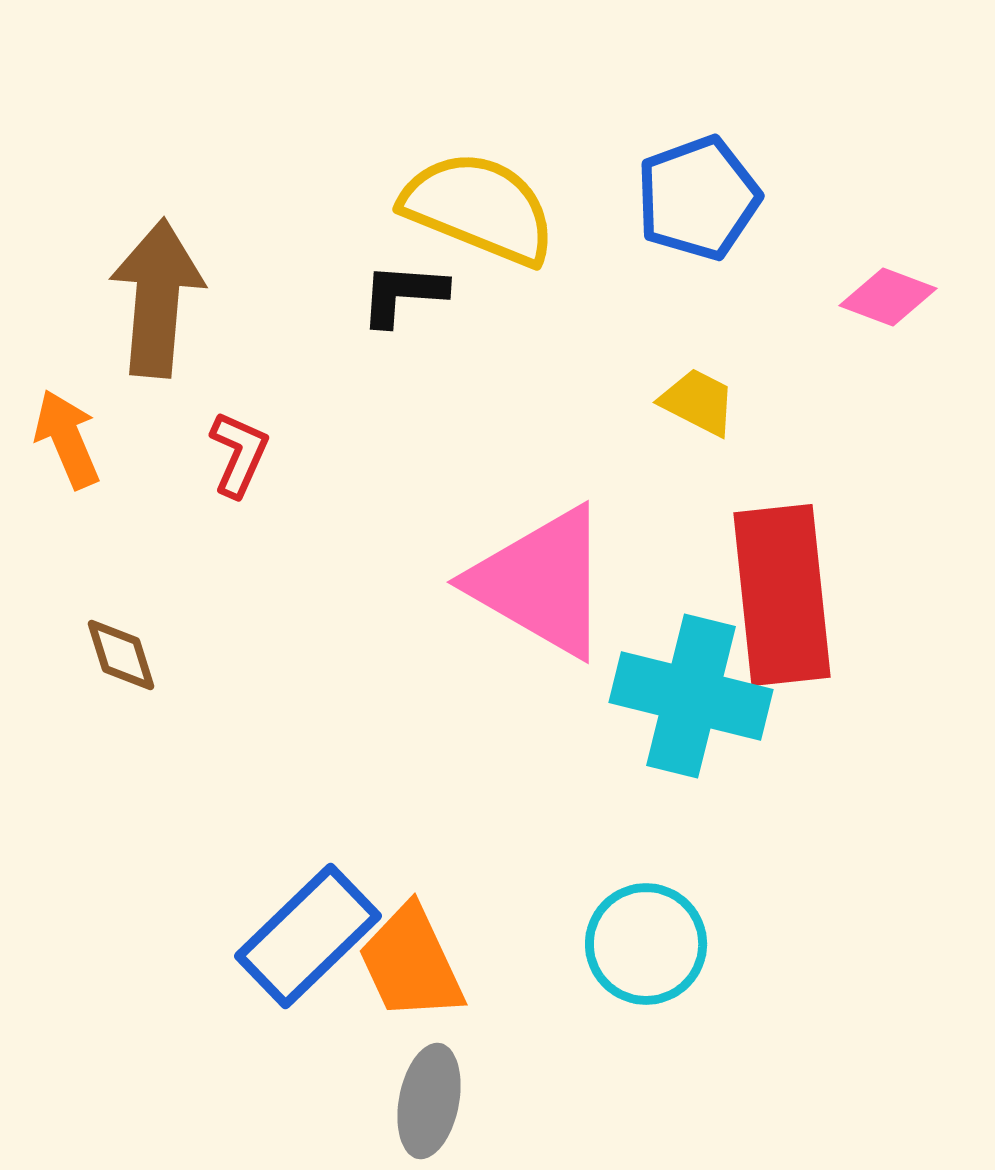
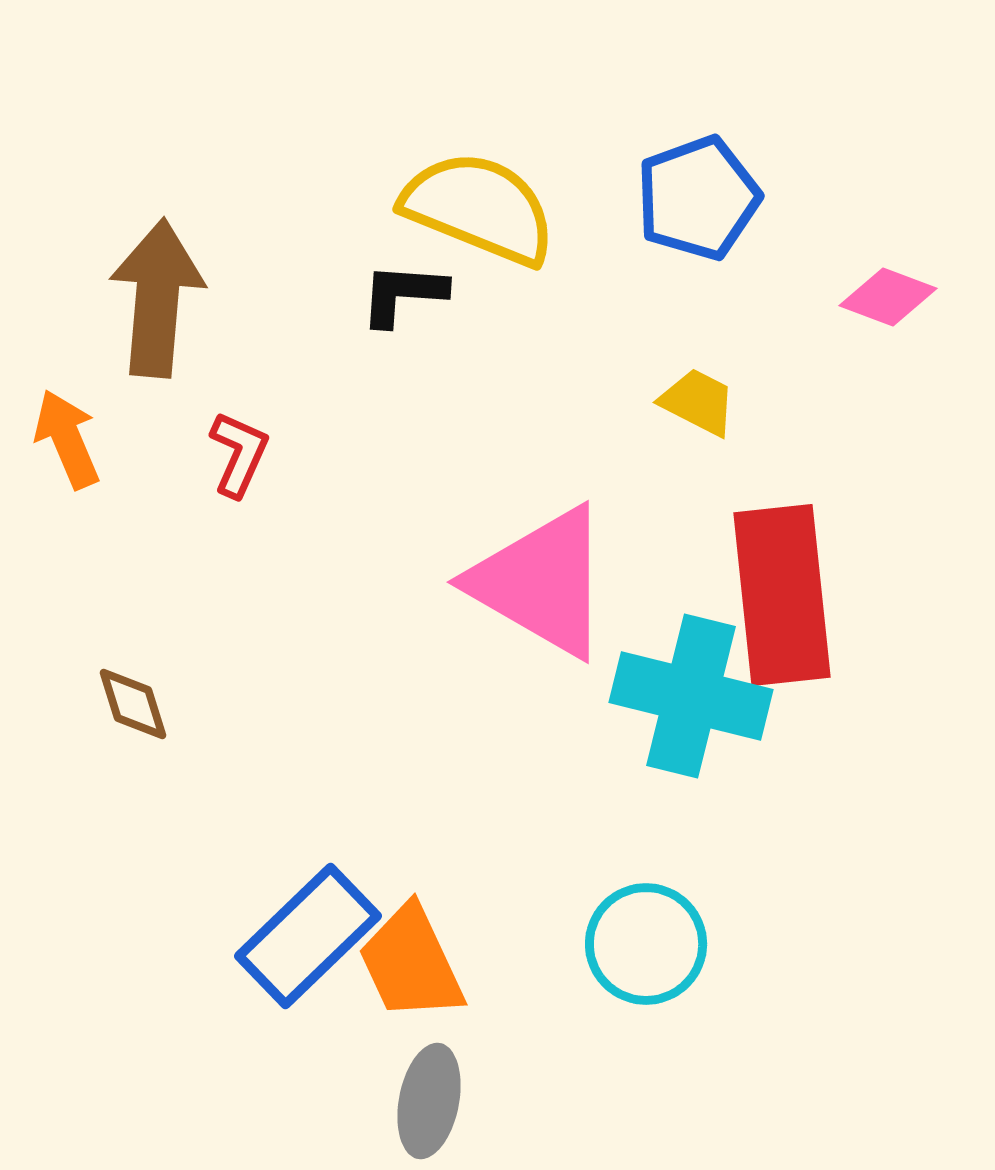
brown diamond: moved 12 px right, 49 px down
